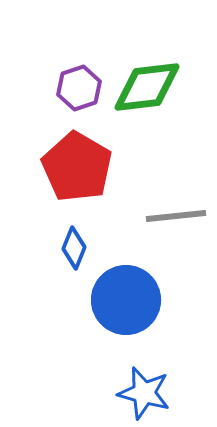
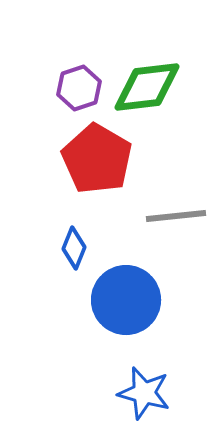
red pentagon: moved 20 px right, 8 px up
